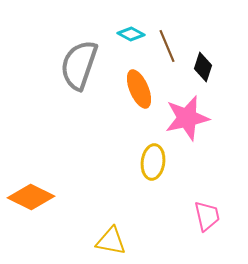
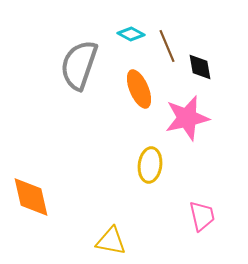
black diamond: moved 3 px left; rotated 28 degrees counterclockwise
yellow ellipse: moved 3 px left, 3 px down
orange diamond: rotated 51 degrees clockwise
pink trapezoid: moved 5 px left
